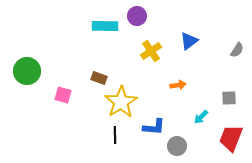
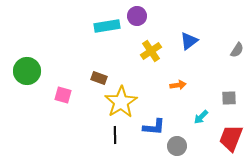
cyan rectangle: moved 2 px right; rotated 10 degrees counterclockwise
